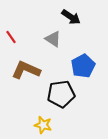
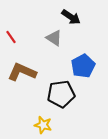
gray triangle: moved 1 px right, 1 px up
brown L-shape: moved 4 px left, 2 px down
